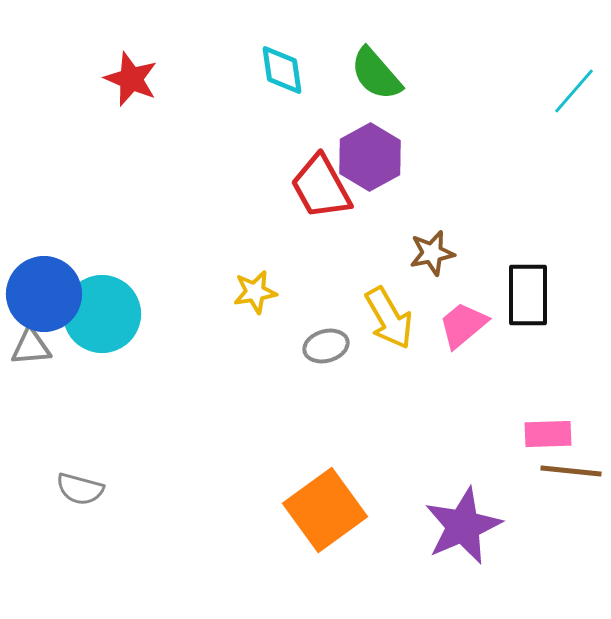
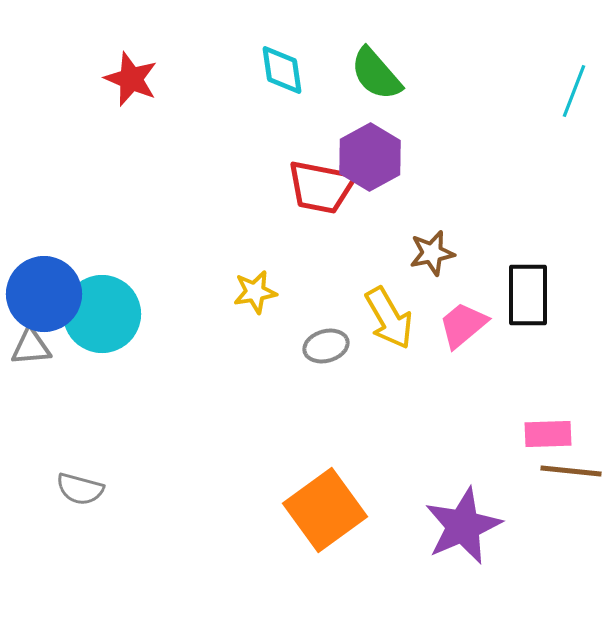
cyan line: rotated 20 degrees counterclockwise
red trapezoid: rotated 50 degrees counterclockwise
